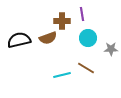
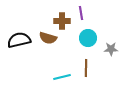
purple line: moved 1 px left, 1 px up
brown semicircle: rotated 36 degrees clockwise
brown line: rotated 60 degrees clockwise
cyan line: moved 2 px down
